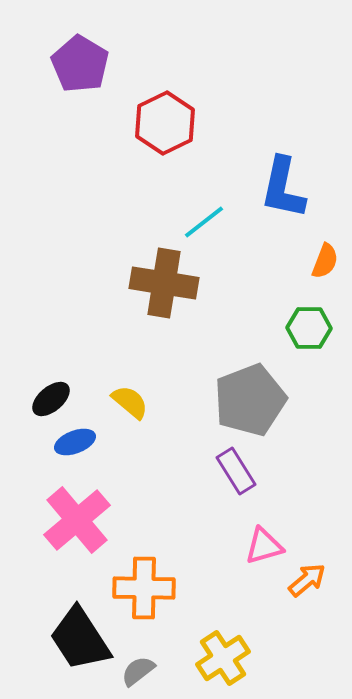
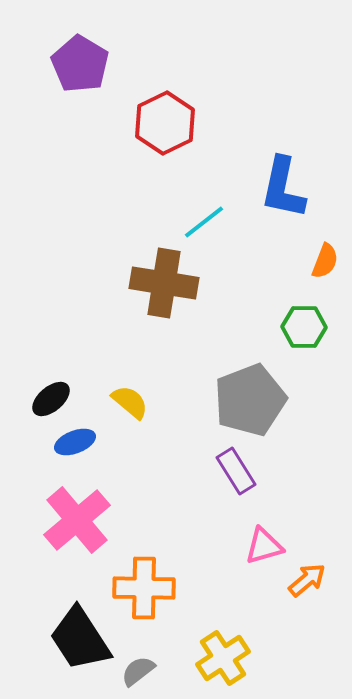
green hexagon: moved 5 px left, 1 px up
